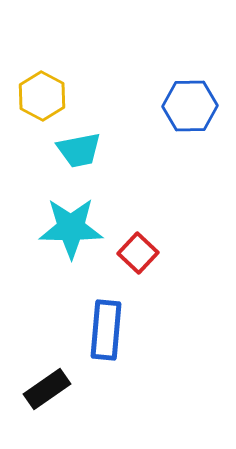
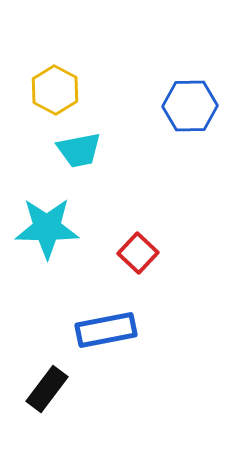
yellow hexagon: moved 13 px right, 6 px up
cyan star: moved 24 px left
blue rectangle: rotated 74 degrees clockwise
black rectangle: rotated 18 degrees counterclockwise
